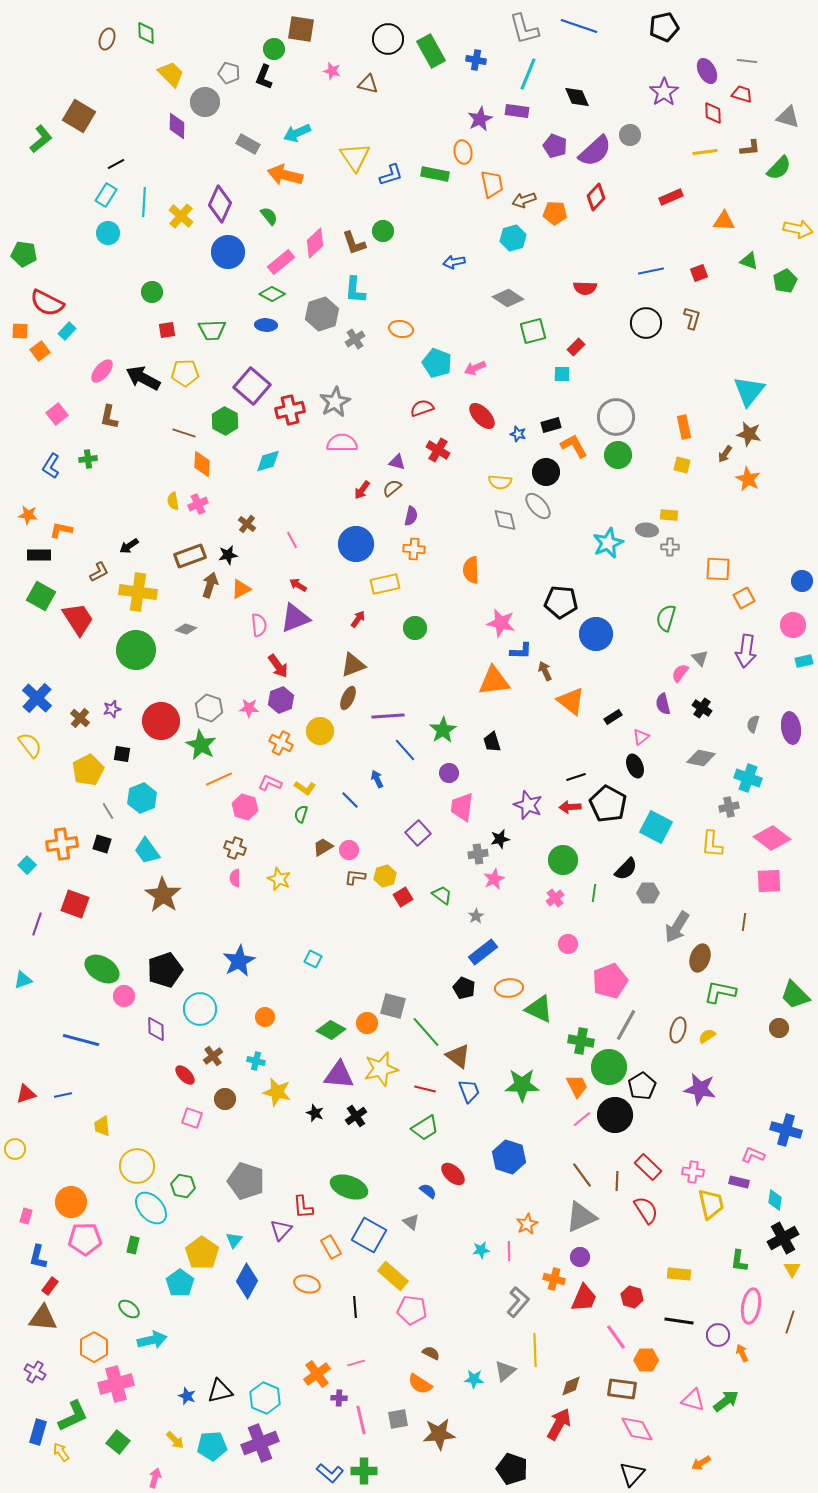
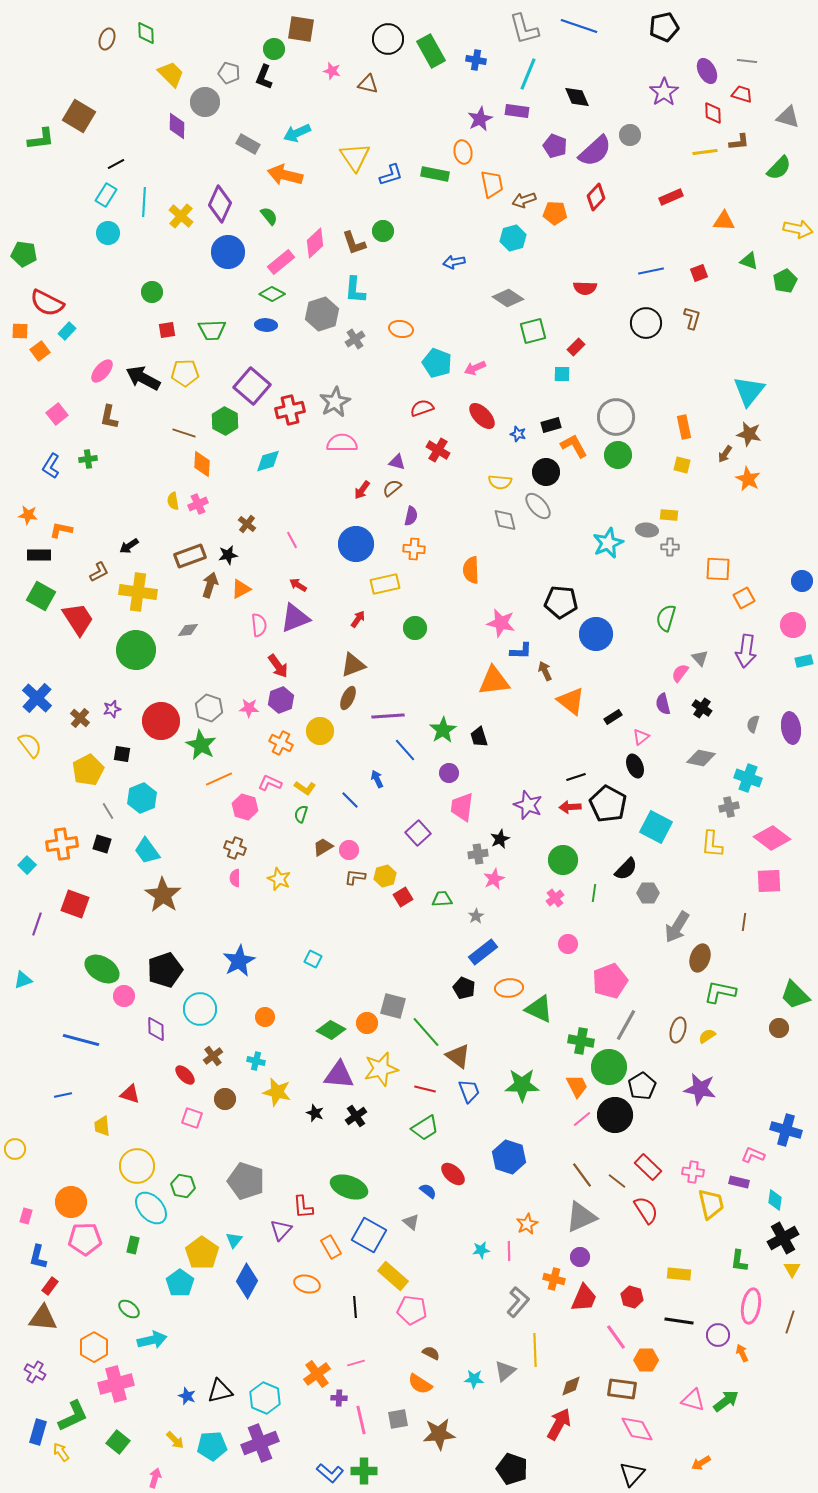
green L-shape at (41, 139): rotated 32 degrees clockwise
brown L-shape at (750, 148): moved 11 px left, 6 px up
gray diamond at (186, 629): moved 2 px right, 1 px down; rotated 25 degrees counterclockwise
black trapezoid at (492, 742): moved 13 px left, 5 px up
black star at (500, 839): rotated 12 degrees counterclockwise
green trapezoid at (442, 895): moved 4 px down; rotated 40 degrees counterclockwise
red triangle at (26, 1094): moved 104 px right; rotated 35 degrees clockwise
brown line at (617, 1181): rotated 54 degrees counterclockwise
